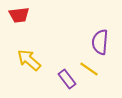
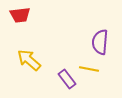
red trapezoid: moved 1 px right
yellow line: rotated 24 degrees counterclockwise
